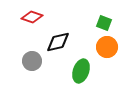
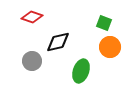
orange circle: moved 3 px right
